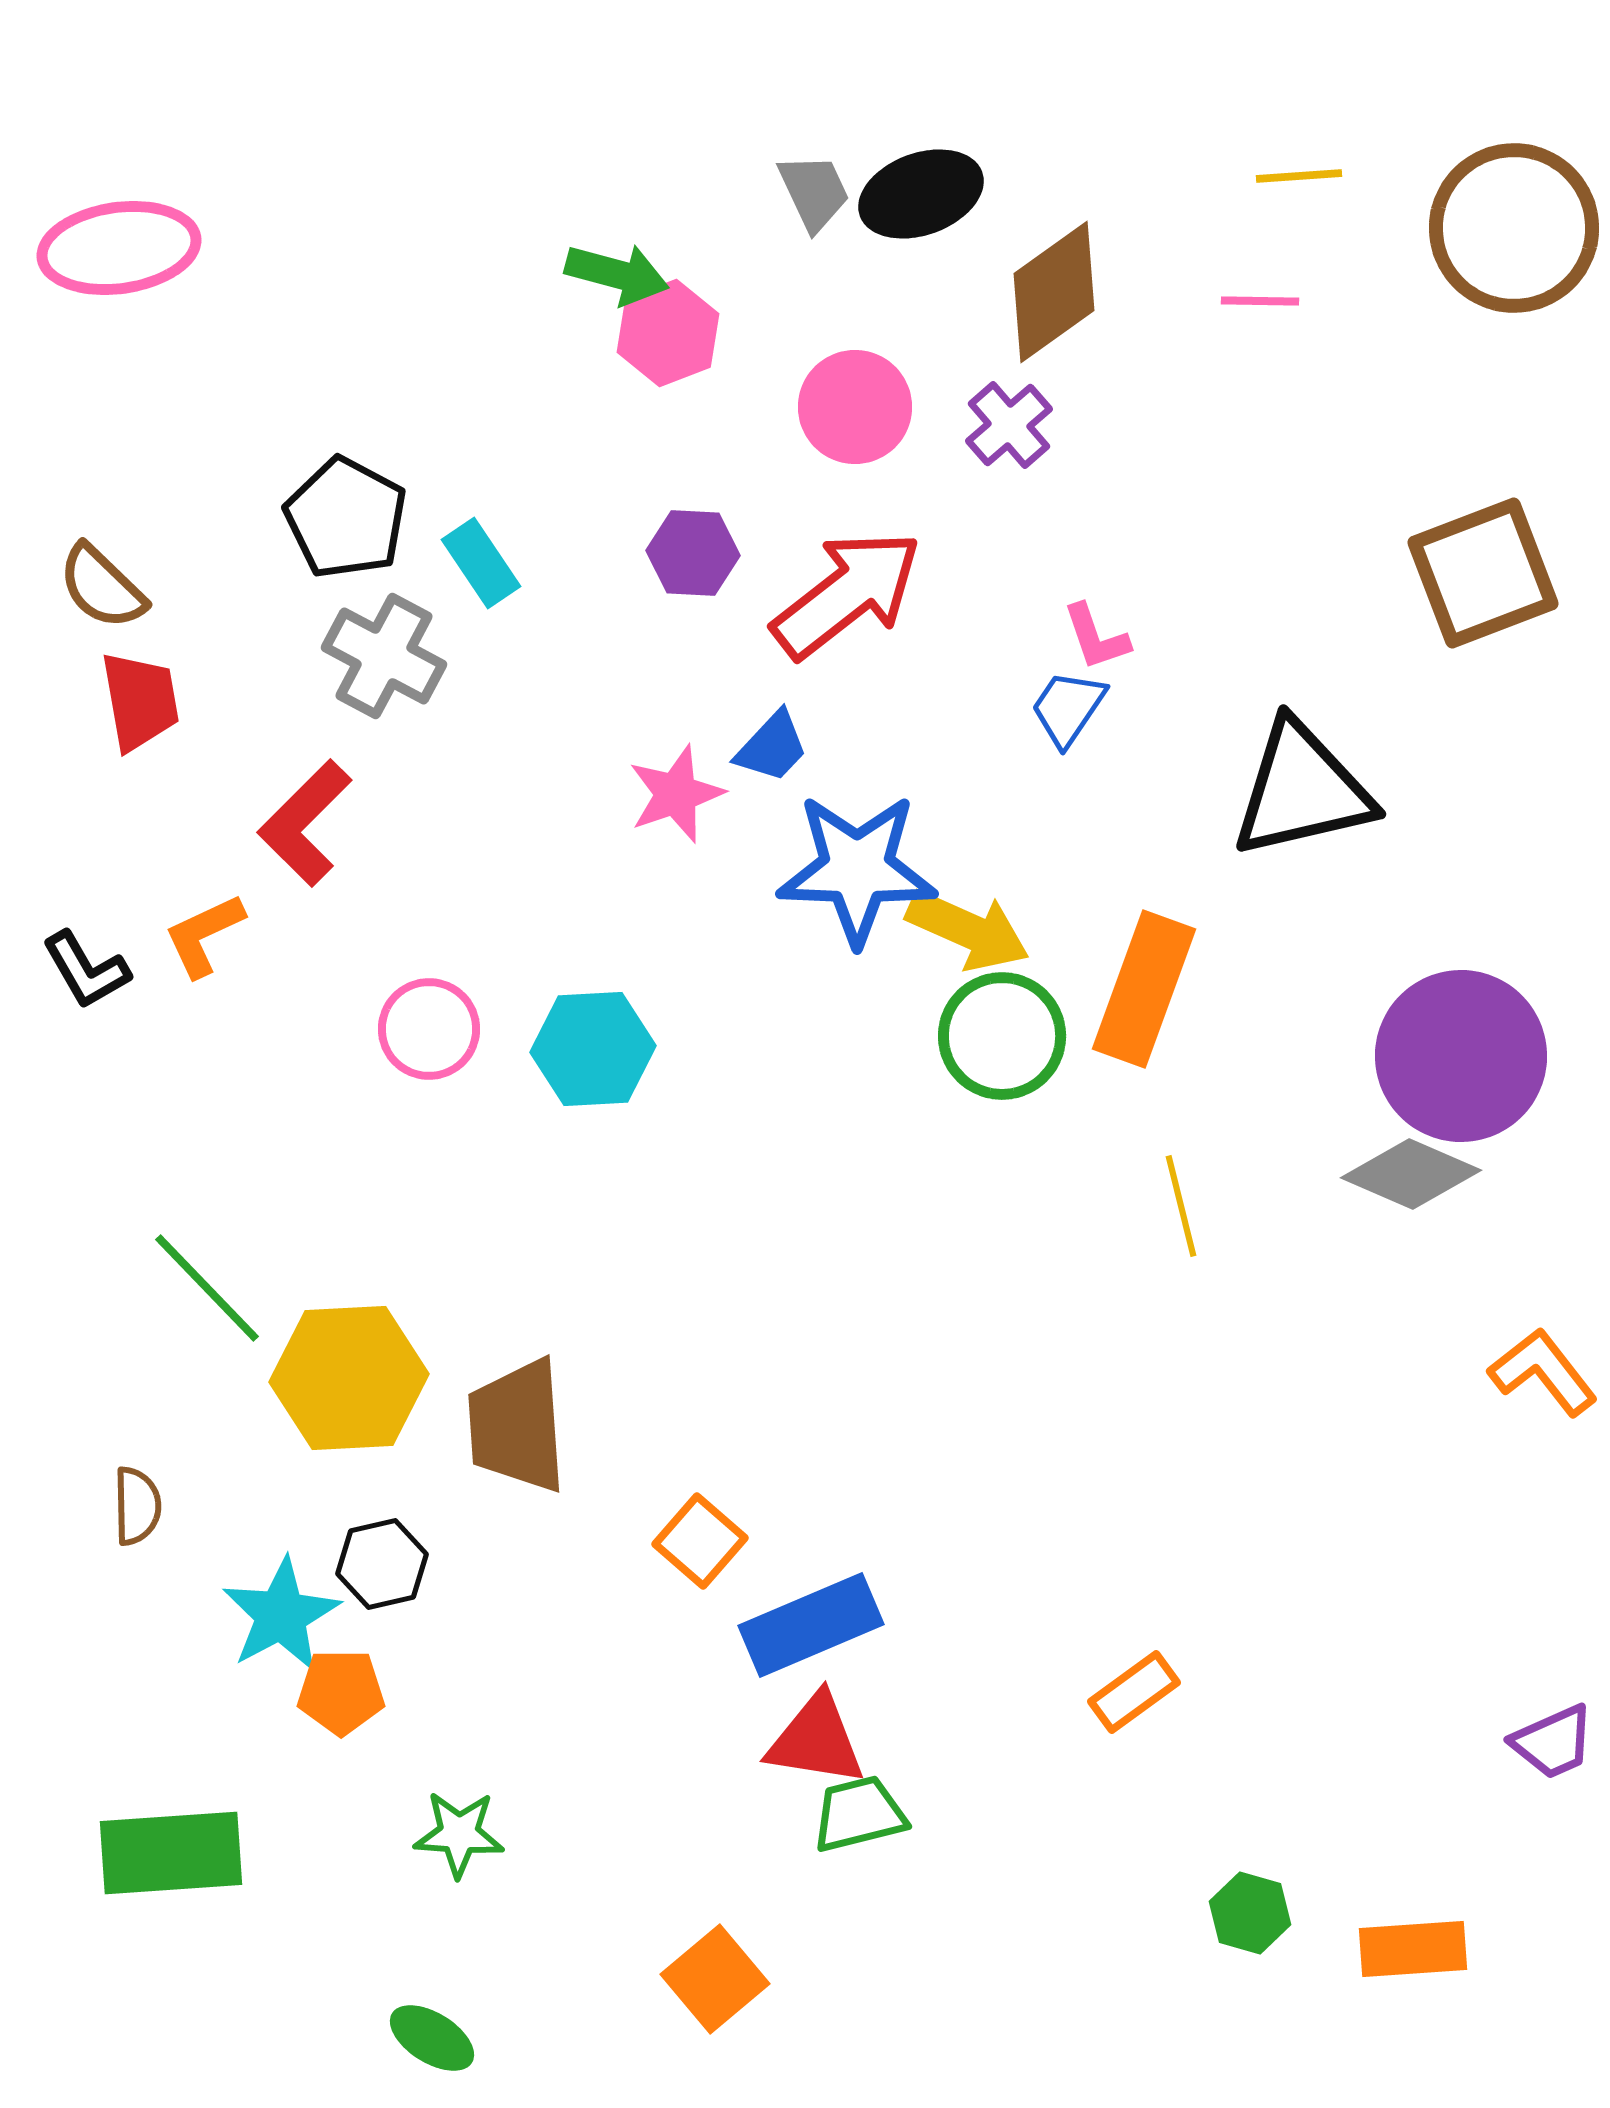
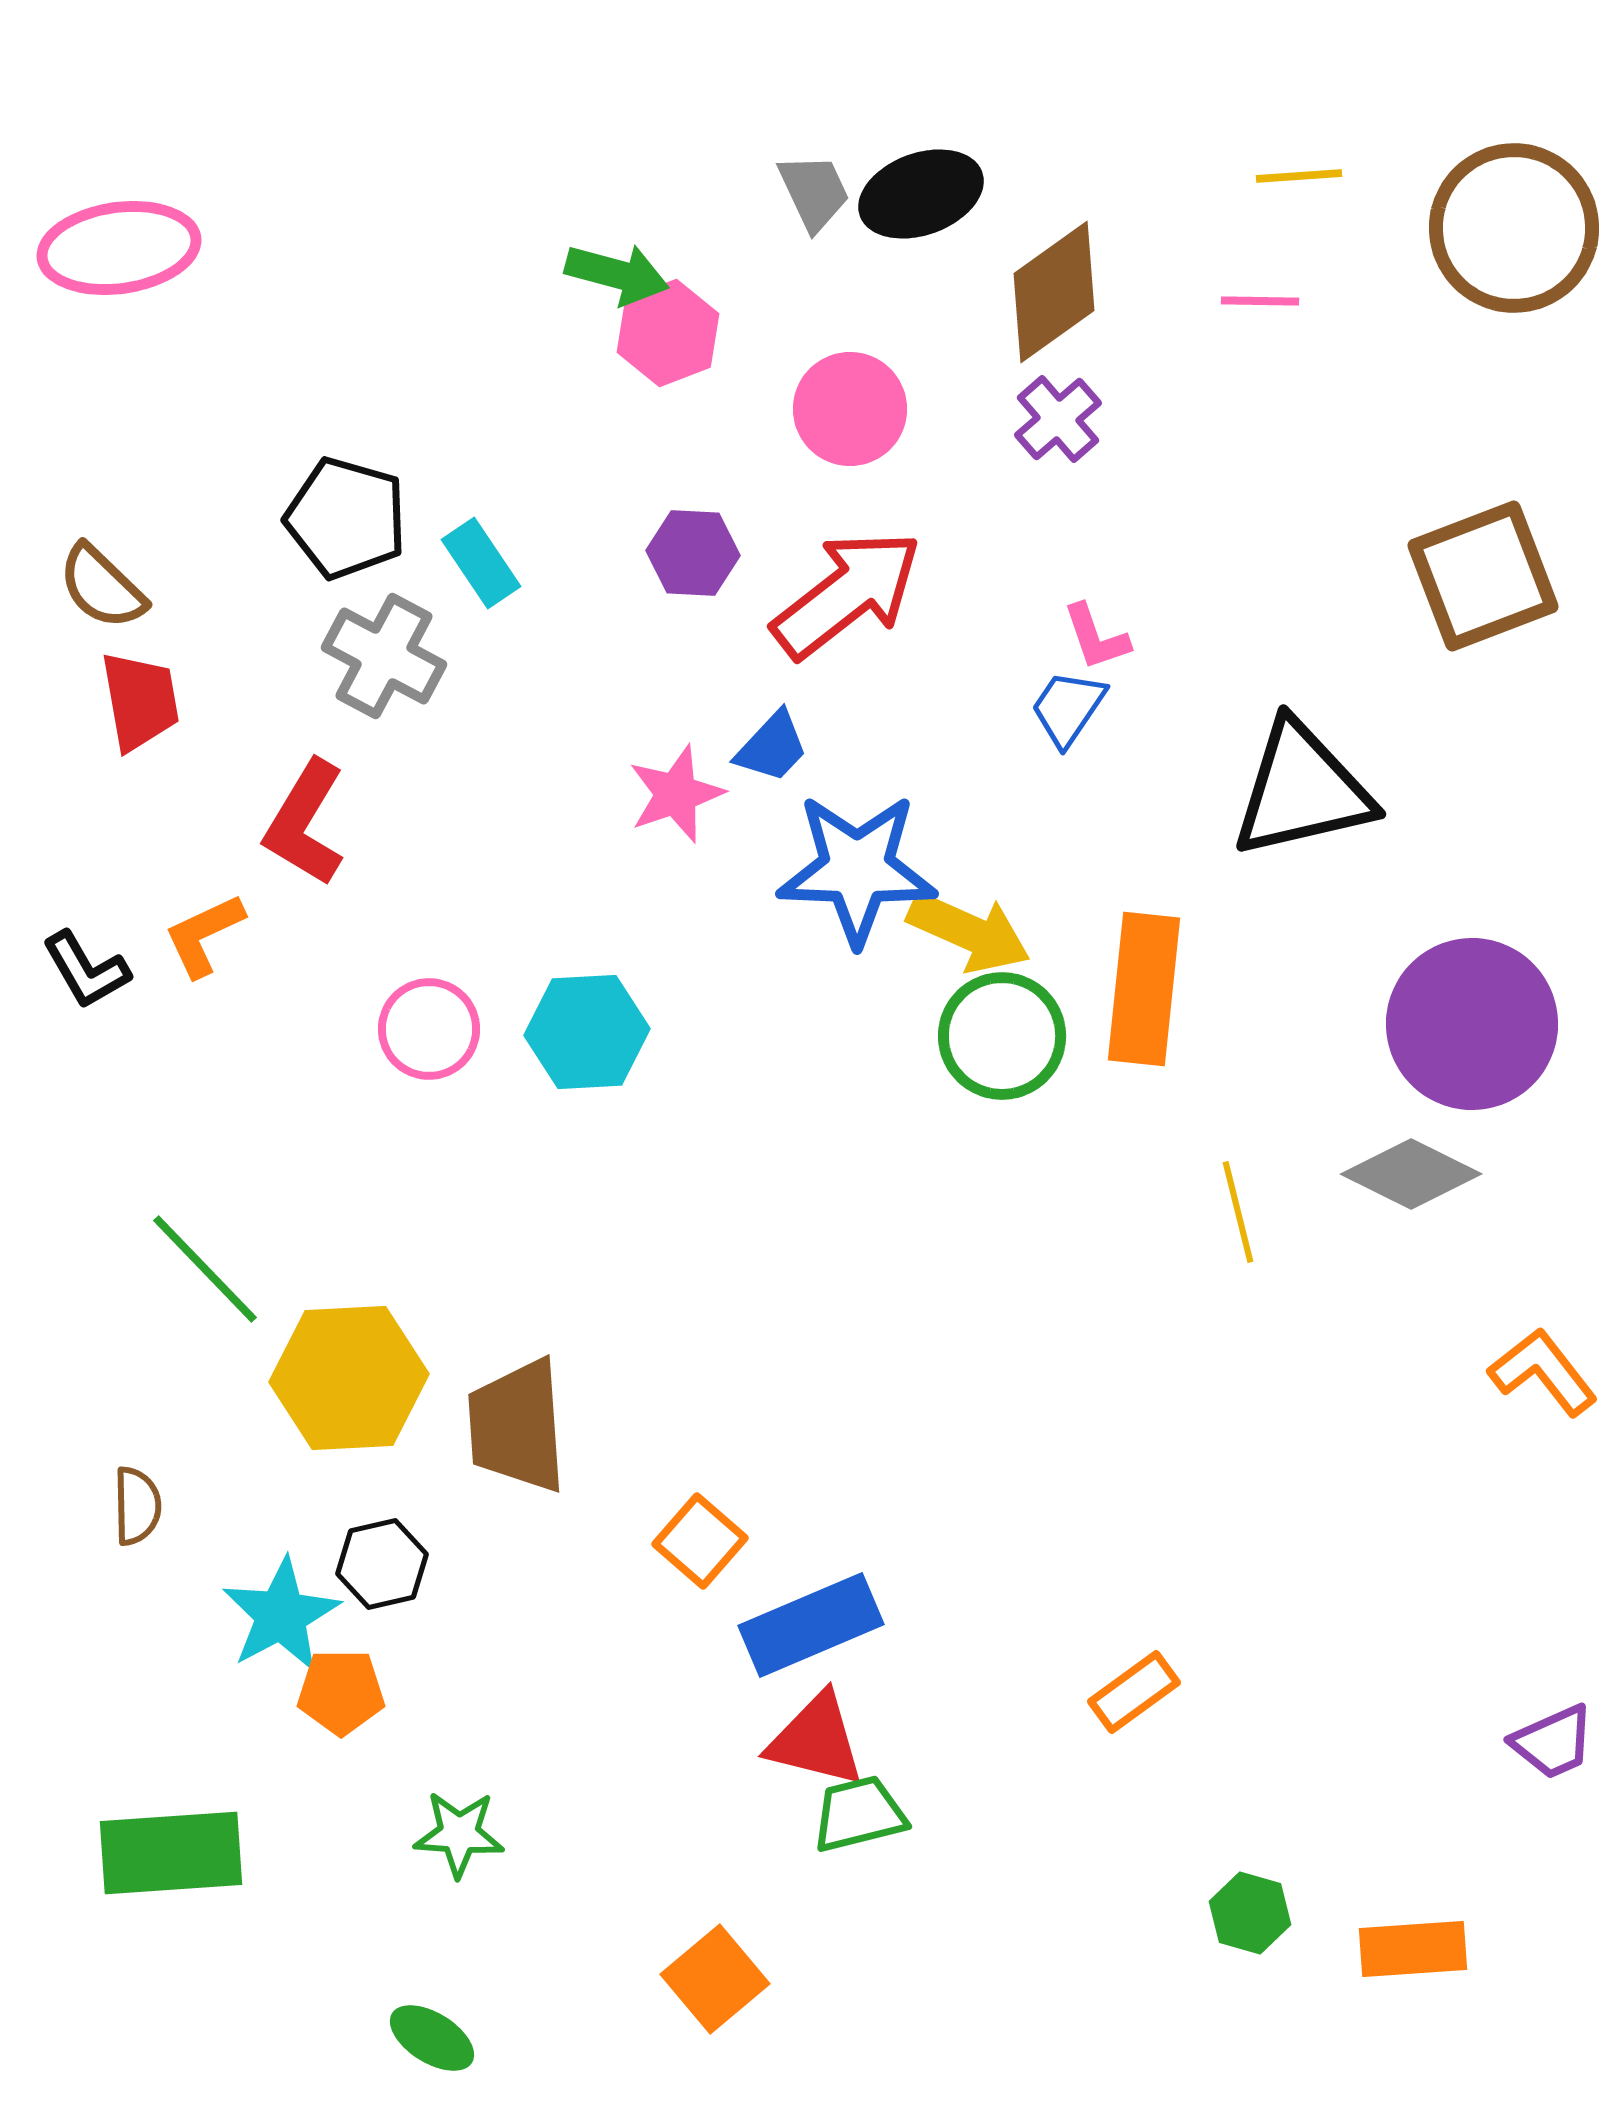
pink circle at (855, 407): moved 5 px left, 2 px down
purple cross at (1009, 425): moved 49 px right, 6 px up
black pentagon at (346, 518): rotated 12 degrees counterclockwise
brown square at (1483, 573): moved 3 px down
red L-shape at (305, 823): rotated 14 degrees counterclockwise
yellow arrow at (968, 930): moved 1 px right, 2 px down
orange rectangle at (1144, 989): rotated 14 degrees counterclockwise
cyan hexagon at (593, 1049): moved 6 px left, 17 px up
purple circle at (1461, 1056): moved 11 px right, 32 px up
gray diamond at (1411, 1174): rotated 3 degrees clockwise
yellow line at (1181, 1206): moved 57 px right, 6 px down
green line at (207, 1288): moved 2 px left, 19 px up
red triangle at (816, 1740): rotated 5 degrees clockwise
